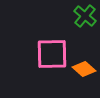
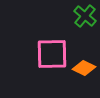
orange diamond: moved 1 px up; rotated 15 degrees counterclockwise
